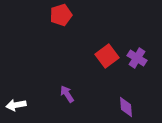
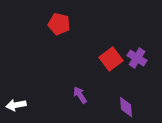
red pentagon: moved 2 px left, 9 px down; rotated 30 degrees clockwise
red square: moved 4 px right, 3 px down
purple arrow: moved 13 px right, 1 px down
